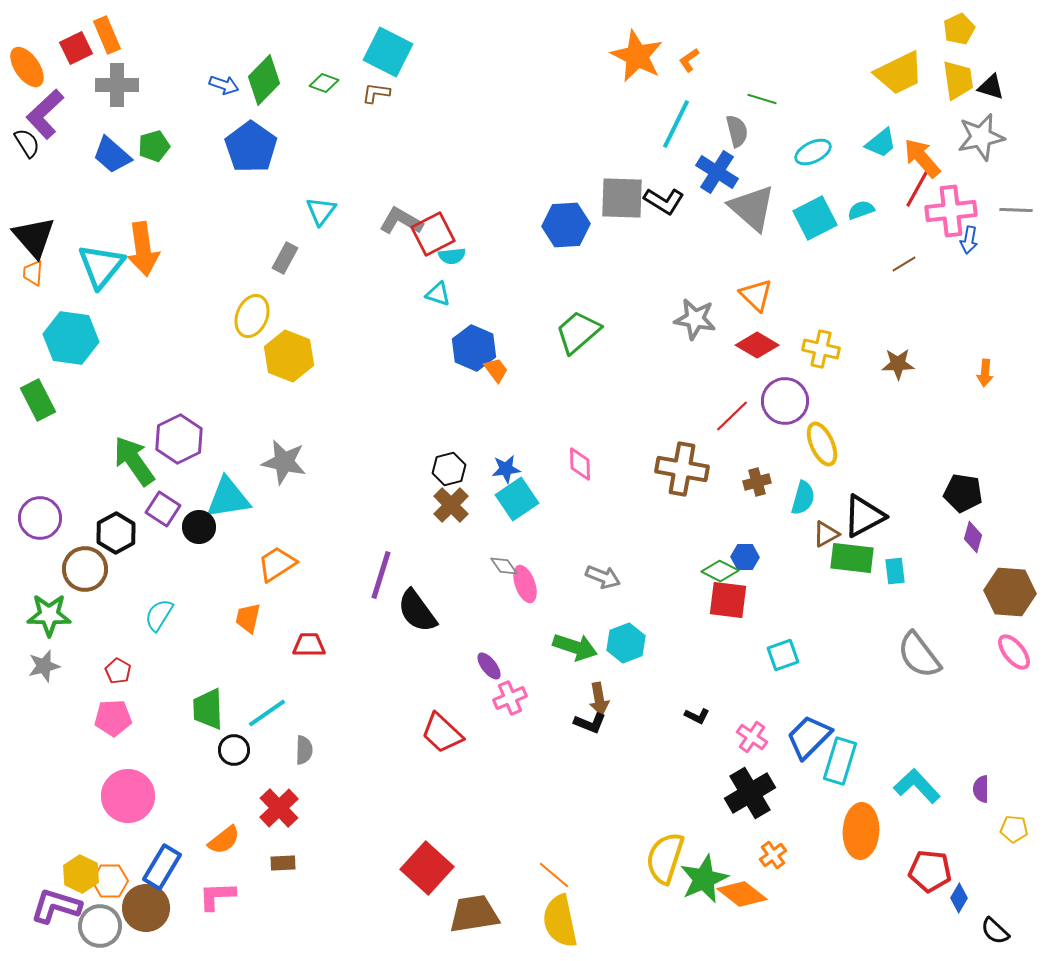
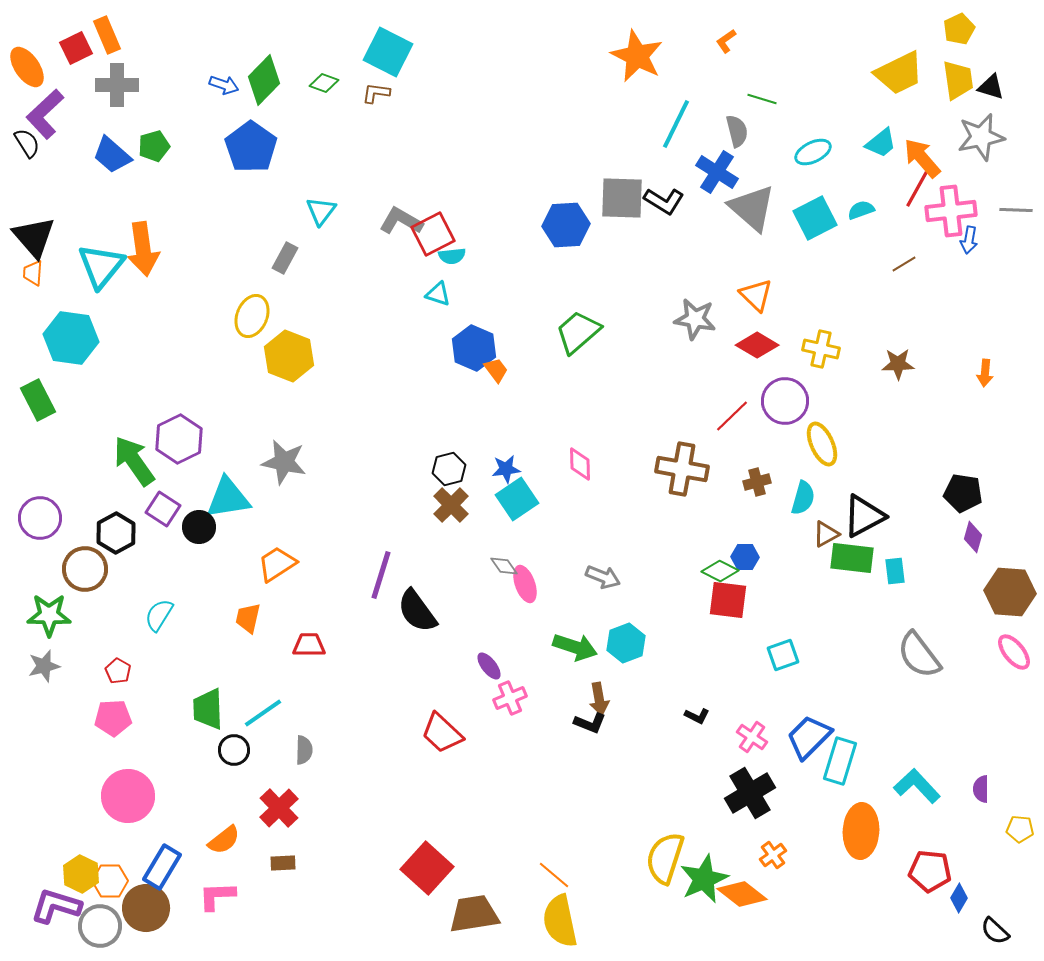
orange L-shape at (689, 60): moved 37 px right, 19 px up
cyan line at (267, 713): moved 4 px left
yellow pentagon at (1014, 829): moved 6 px right
